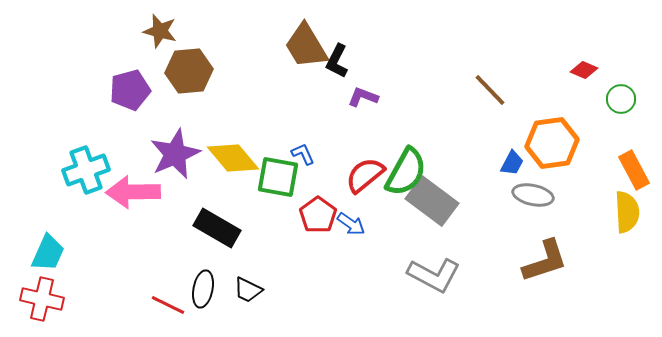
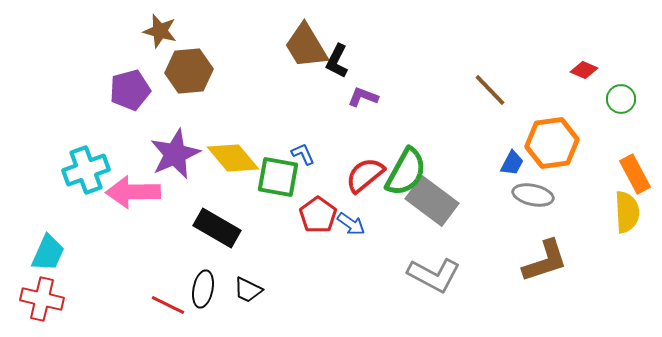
orange rectangle: moved 1 px right, 4 px down
